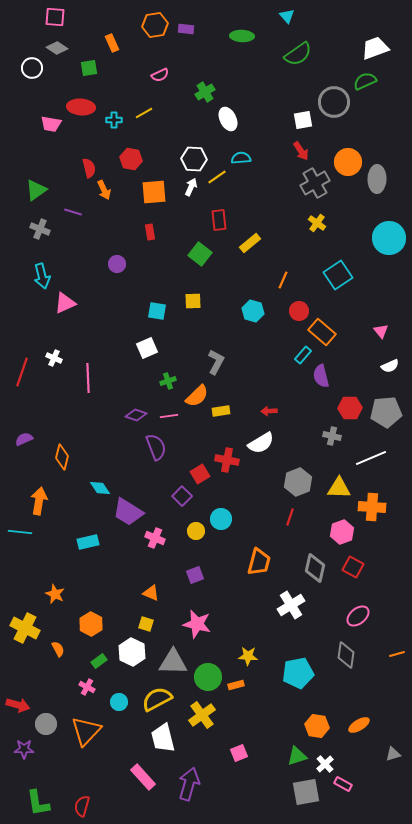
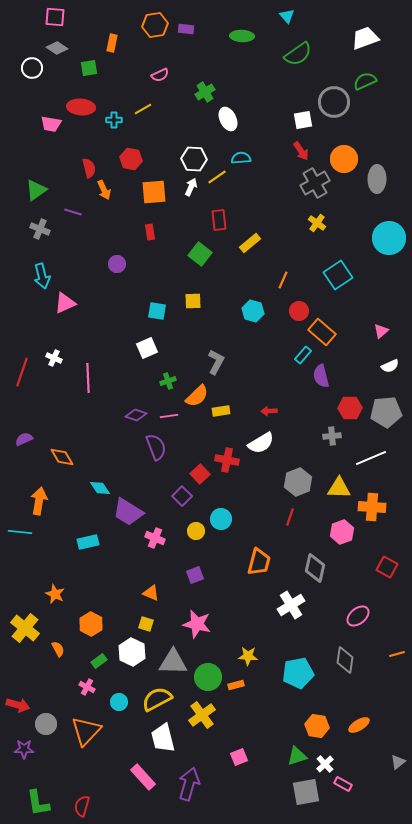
orange rectangle at (112, 43): rotated 36 degrees clockwise
white trapezoid at (375, 48): moved 10 px left, 10 px up
yellow line at (144, 113): moved 1 px left, 4 px up
orange circle at (348, 162): moved 4 px left, 3 px up
pink triangle at (381, 331): rotated 28 degrees clockwise
gray cross at (332, 436): rotated 18 degrees counterclockwise
orange diamond at (62, 457): rotated 45 degrees counterclockwise
red square at (200, 474): rotated 12 degrees counterclockwise
red square at (353, 567): moved 34 px right
yellow cross at (25, 628): rotated 12 degrees clockwise
gray diamond at (346, 655): moved 1 px left, 5 px down
pink square at (239, 753): moved 4 px down
gray triangle at (393, 754): moved 5 px right, 8 px down; rotated 21 degrees counterclockwise
